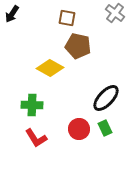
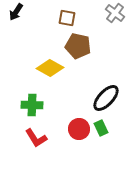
black arrow: moved 4 px right, 2 px up
green rectangle: moved 4 px left
